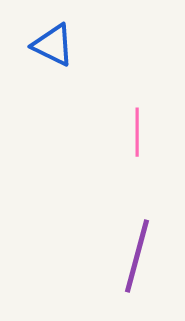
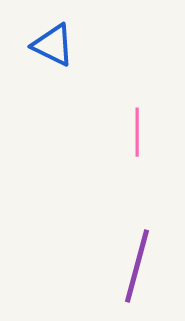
purple line: moved 10 px down
